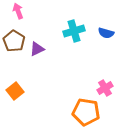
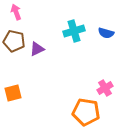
pink arrow: moved 2 px left, 1 px down
brown pentagon: rotated 20 degrees counterclockwise
orange square: moved 2 px left, 2 px down; rotated 24 degrees clockwise
